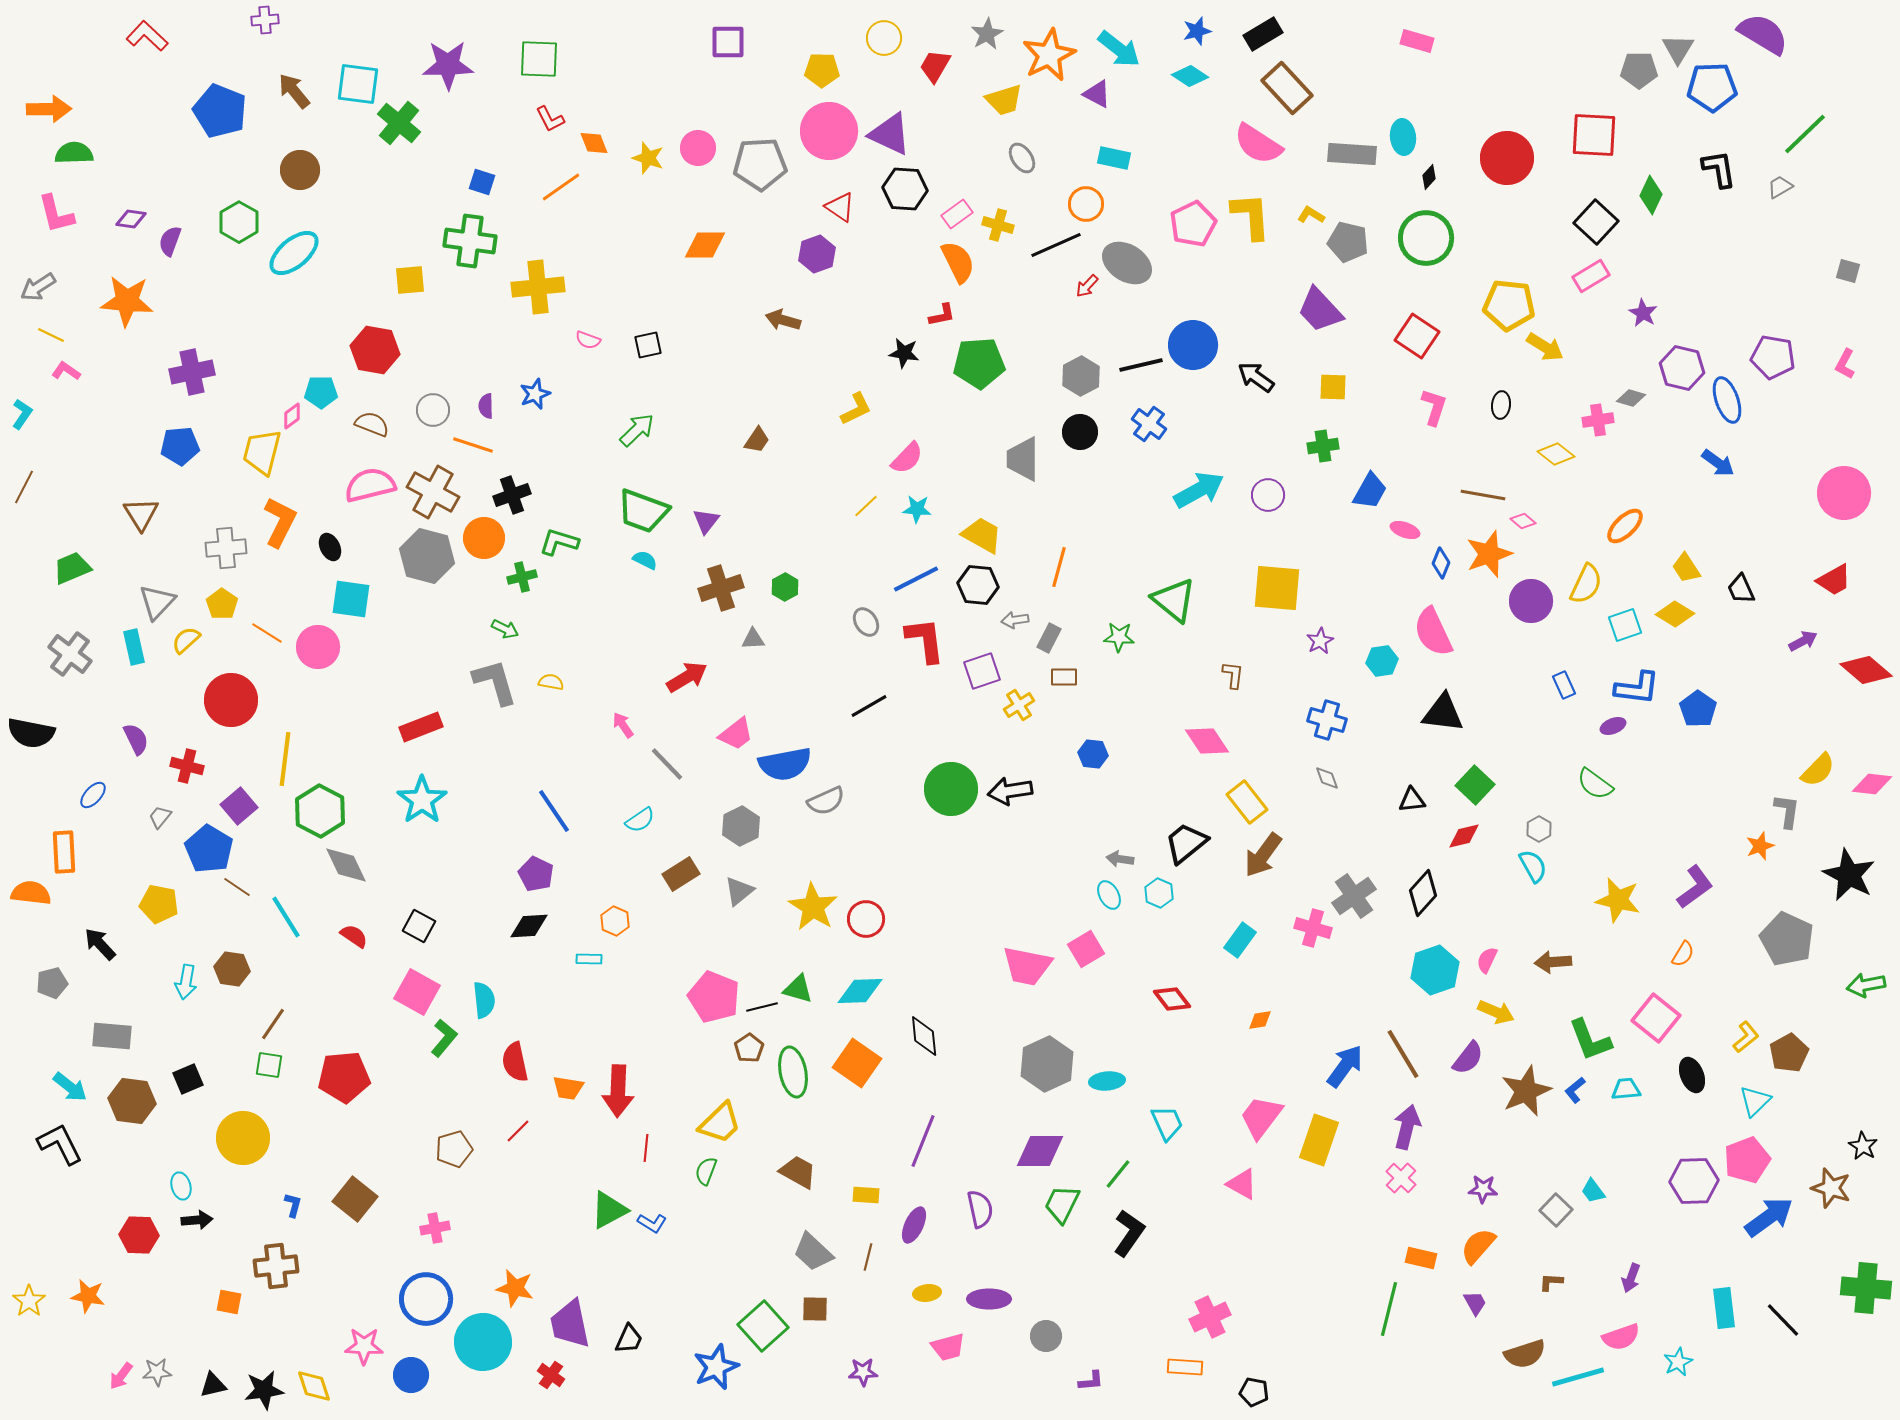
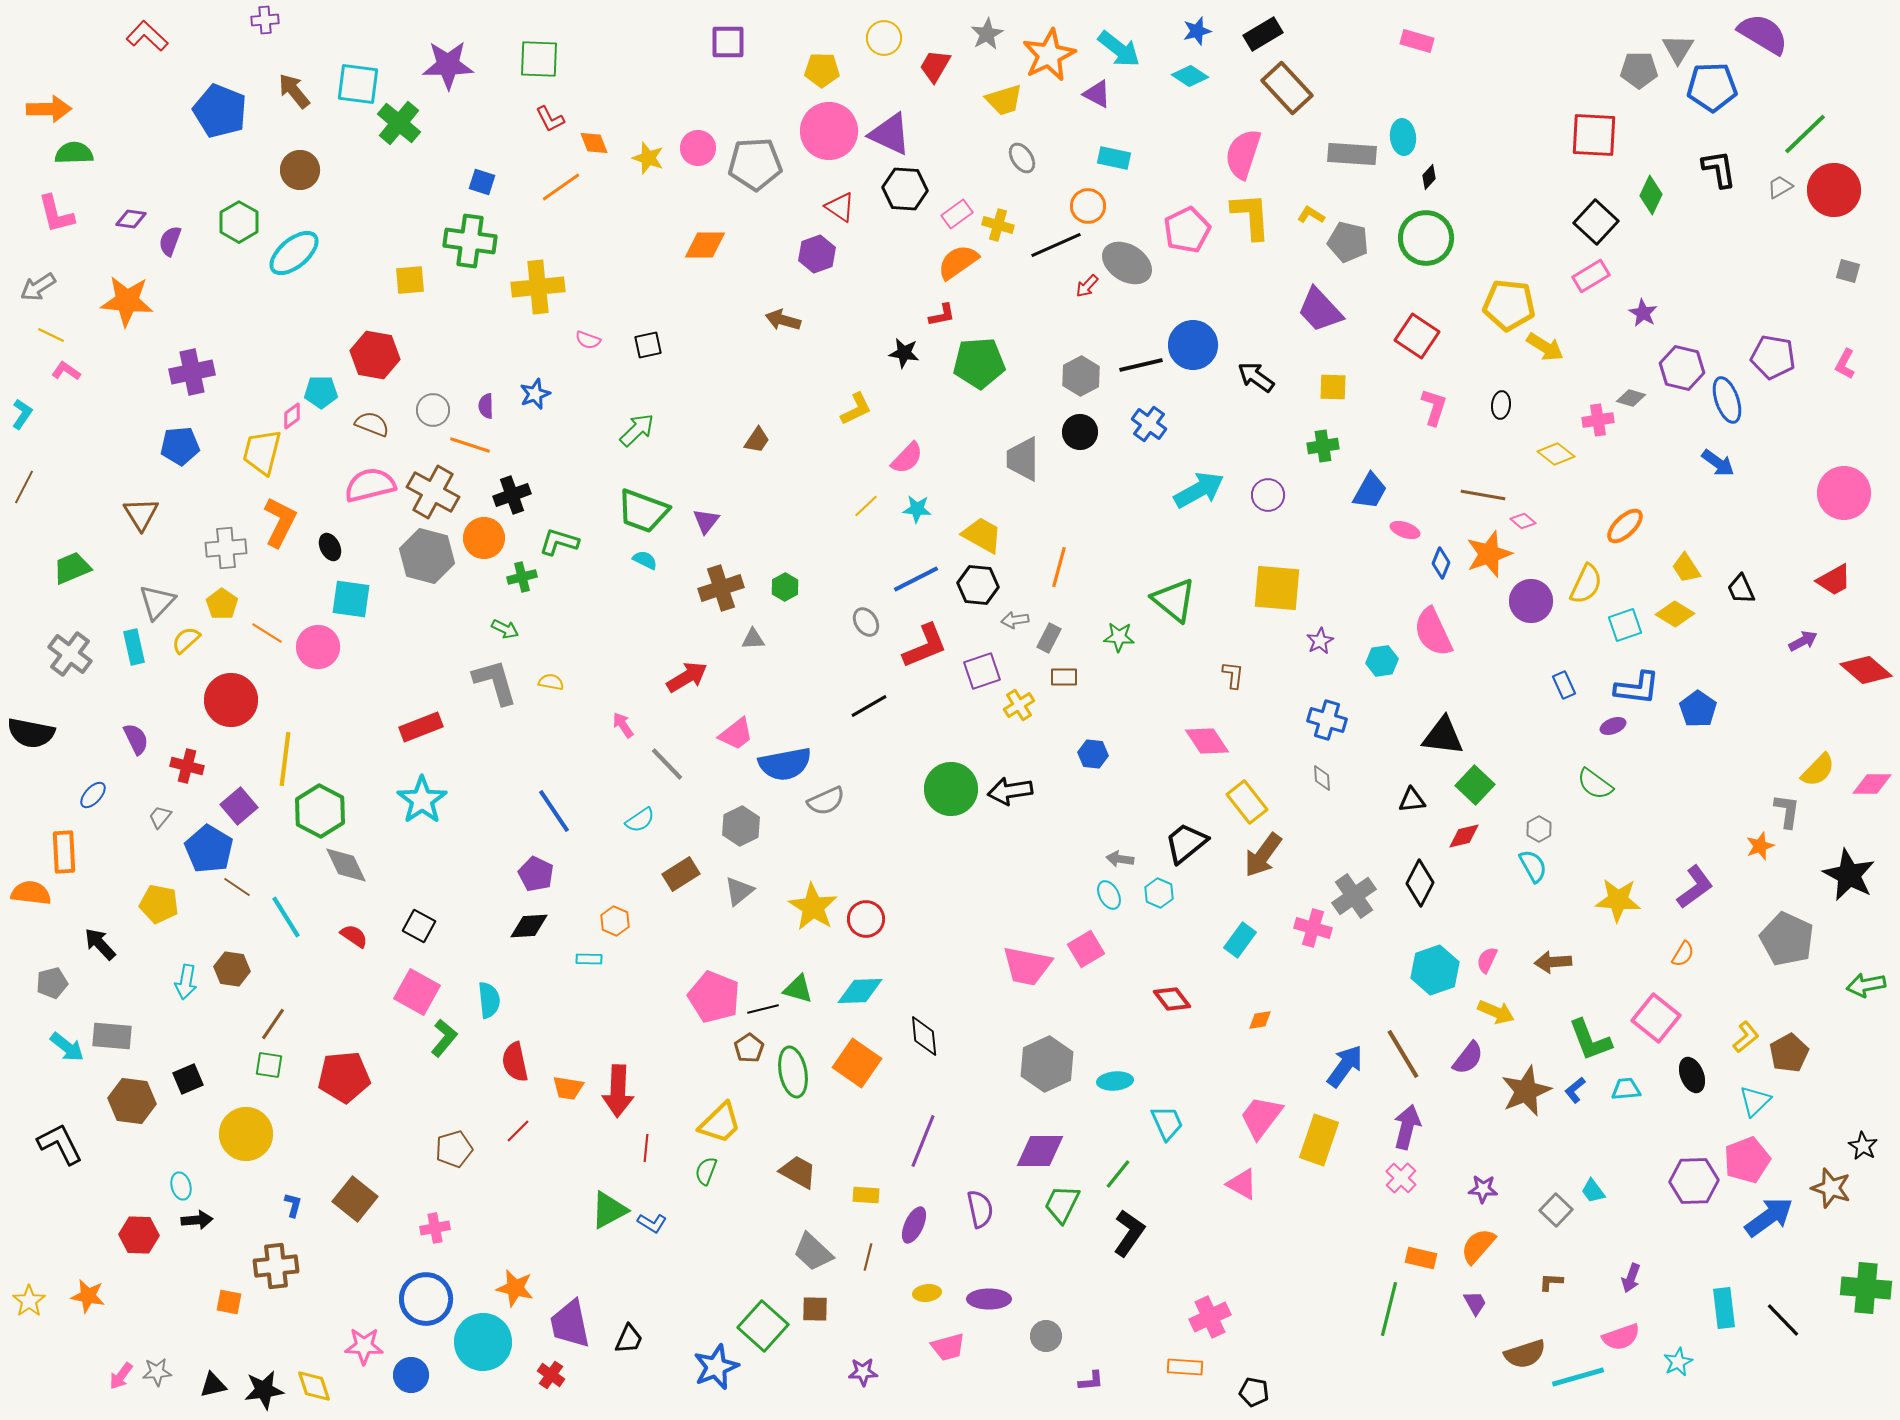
pink semicircle at (1258, 144): moved 15 px left, 10 px down; rotated 75 degrees clockwise
red circle at (1507, 158): moved 327 px right, 32 px down
gray pentagon at (760, 164): moved 5 px left
orange circle at (1086, 204): moved 2 px right, 2 px down
pink pentagon at (1193, 224): moved 6 px left, 6 px down
orange semicircle at (958, 262): rotated 99 degrees counterclockwise
red hexagon at (375, 350): moved 5 px down
orange line at (473, 445): moved 3 px left
red L-shape at (925, 640): moved 6 px down; rotated 75 degrees clockwise
black triangle at (1443, 713): moved 23 px down
gray diamond at (1327, 778): moved 5 px left; rotated 16 degrees clockwise
pink diamond at (1872, 784): rotated 6 degrees counterclockwise
black diamond at (1423, 893): moved 3 px left, 10 px up; rotated 15 degrees counterclockwise
yellow star at (1618, 900): rotated 9 degrees counterclockwise
cyan semicircle at (484, 1000): moved 5 px right
black line at (762, 1007): moved 1 px right, 2 px down
cyan ellipse at (1107, 1081): moved 8 px right
cyan arrow at (70, 1087): moved 3 px left, 40 px up
yellow circle at (243, 1138): moved 3 px right, 4 px up
green square at (763, 1326): rotated 6 degrees counterclockwise
